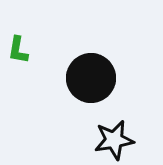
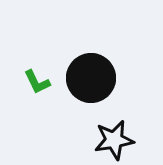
green L-shape: moved 19 px right, 32 px down; rotated 36 degrees counterclockwise
